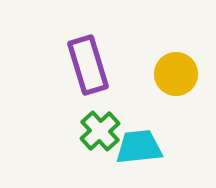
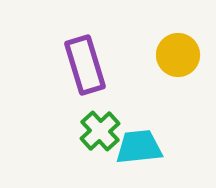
purple rectangle: moved 3 px left
yellow circle: moved 2 px right, 19 px up
